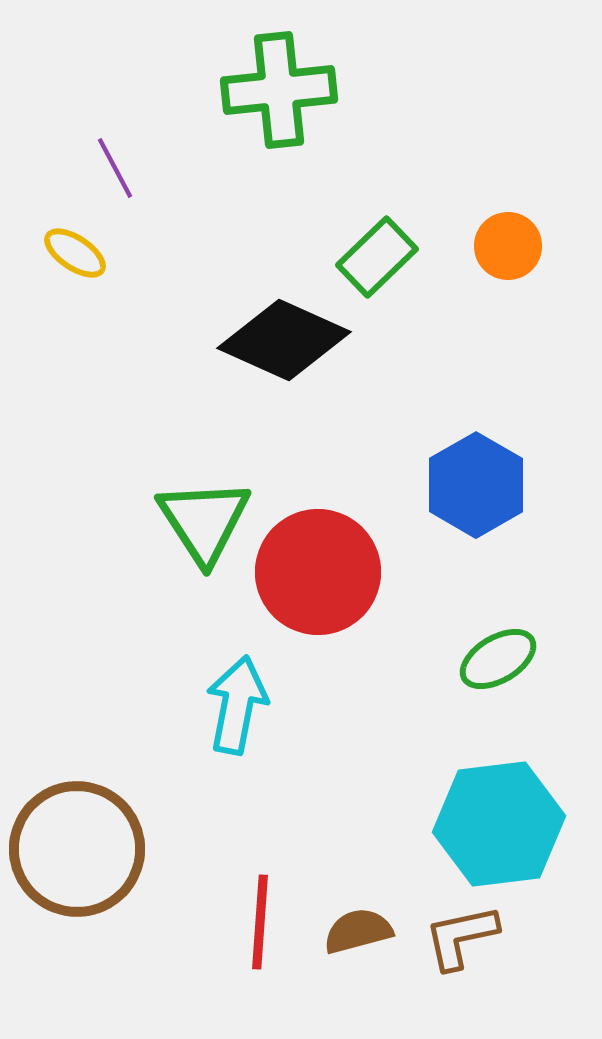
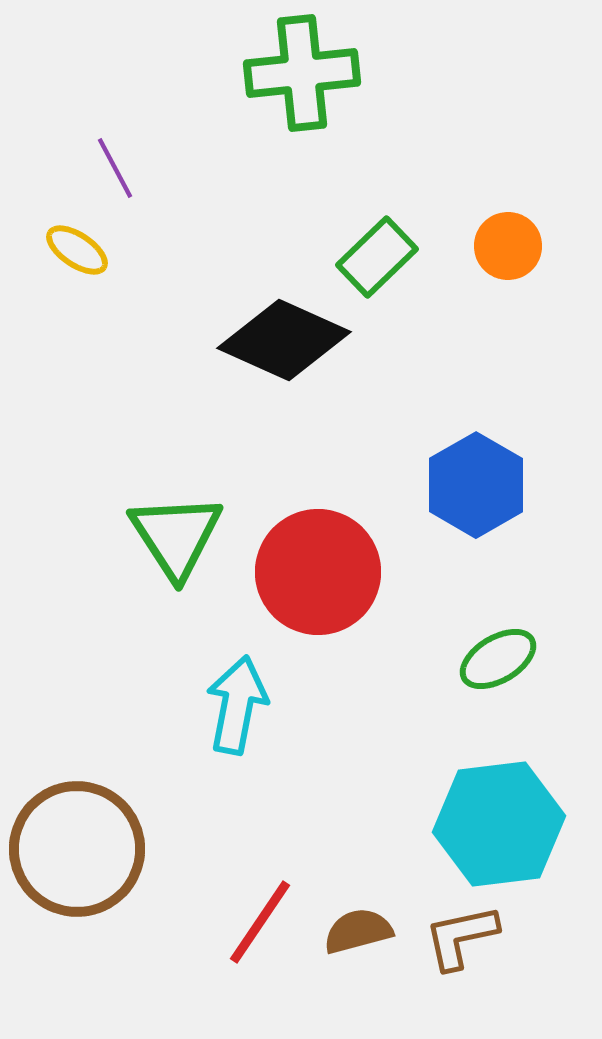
green cross: moved 23 px right, 17 px up
yellow ellipse: moved 2 px right, 3 px up
green triangle: moved 28 px left, 15 px down
red line: rotated 30 degrees clockwise
